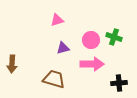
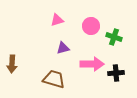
pink circle: moved 14 px up
black cross: moved 3 px left, 10 px up
